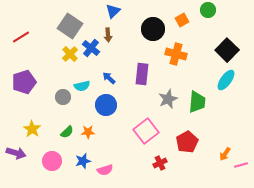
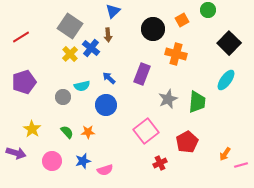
black square: moved 2 px right, 7 px up
purple rectangle: rotated 15 degrees clockwise
green semicircle: rotated 88 degrees counterclockwise
